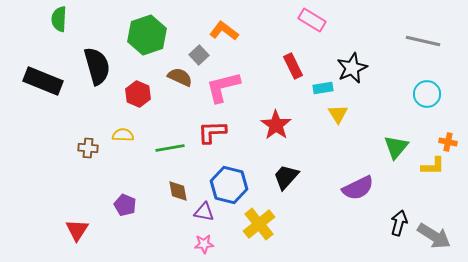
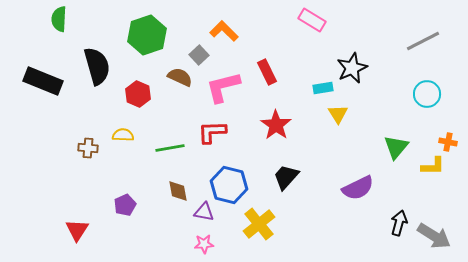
orange L-shape: rotated 8 degrees clockwise
gray line: rotated 40 degrees counterclockwise
red rectangle: moved 26 px left, 6 px down
purple pentagon: rotated 25 degrees clockwise
